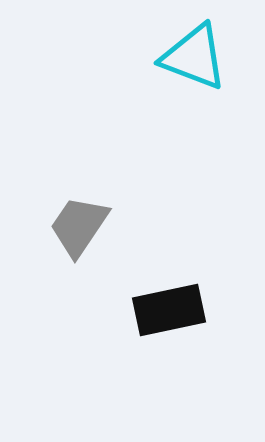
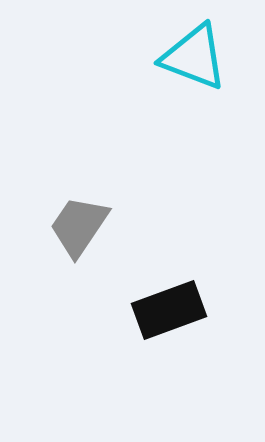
black rectangle: rotated 8 degrees counterclockwise
